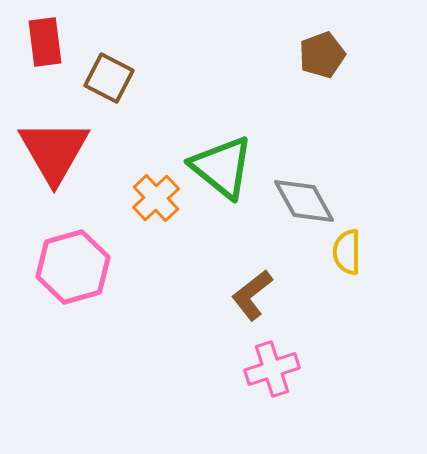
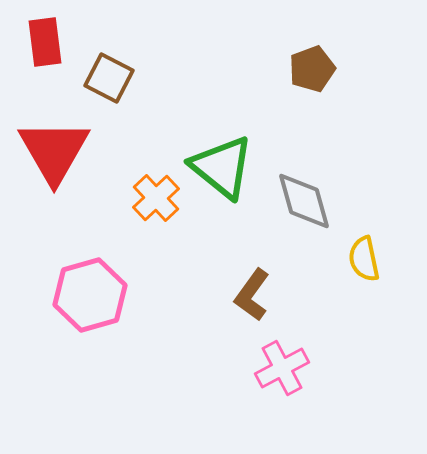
brown pentagon: moved 10 px left, 14 px down
gray diamond: rotated 14 degrees clockwise
yellow semicircle: moved 17 px right, 7 px down; rotated 12 degrees counterclockwise
pink hexagon: moved 17 px right, 28 px down
brown L-shape: rotated 16 degrees counterclockwise
pink cross: moved 10 px right, 1 px up; rotated 10 degrees counterclockwise
